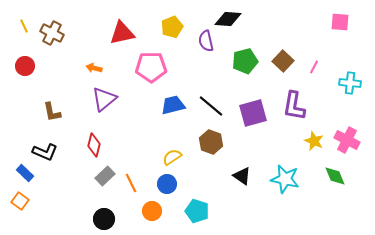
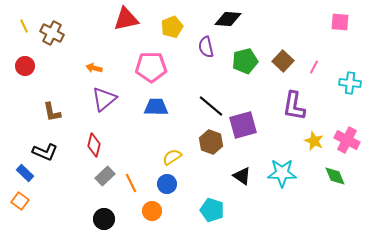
red triangle: moved 4 px right, 14 px up
purple semicircle: moved 6 px down
blue trapezoid: moved 17 px left, 2 px down; rotated 15 degrees clockwise
purple square: moved 10 px left, 12 px down
cyan star: moved 3 px left, 6 px up; rotated 12 degrees counterclockwise
cyan pentagon: moved 15 px right, 1 px up
